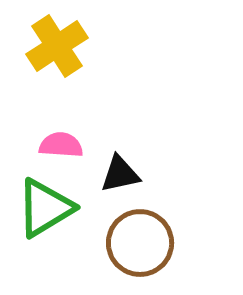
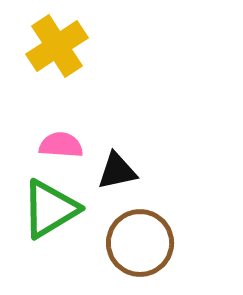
black triangle: moved 3 px left, 3 px up
green triangle: moved 5 px right, 1 px down
